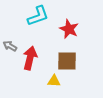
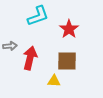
red star: rotated 12 degrees clockwise
gray arrow: rotated 144 degrees clockwise
